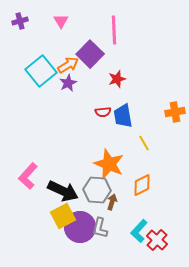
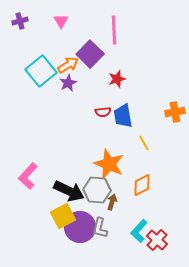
black arrow: moved 6 px right
